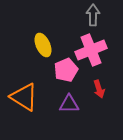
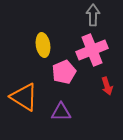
yellow ellipse: rotated 15 degrees clockwise
pink cross: moved 1 px right
pink pentagon: moved 2 px left, 2 px down
red arrow: moved 8 px right, 3 px up
purple triangle: moved 8 px left, 8 px down
